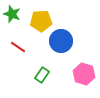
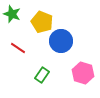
yellow pentagon: moved 1 px right, 1 px down; rotated 25 degrees clockwise
red line: moved 1 px down
pink hexagon: moved 1 px left, 1 px up
